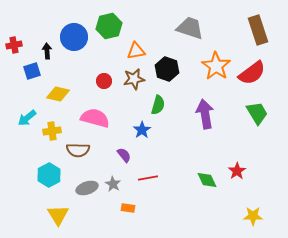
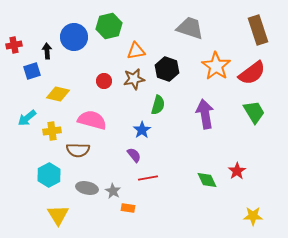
green trapezoid: moved 3 px left, 1 px up
pink semicircle: moved 3 px left, 2 px down
purple semicircle: moved 10 px right
gray star: moved 7 px down
gray ellipse: rotated 30 degrees clockwise
